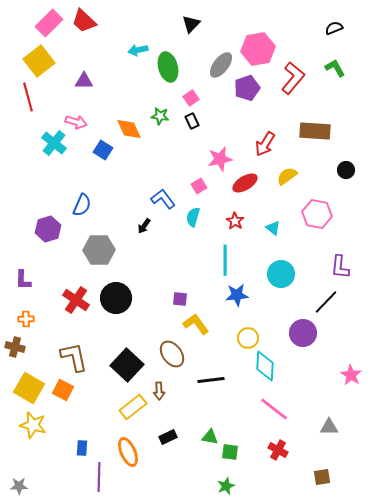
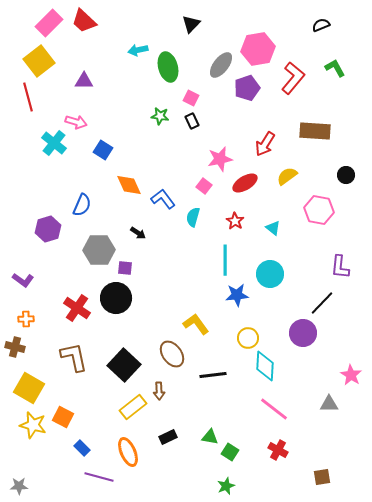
black semicircle at (334, 28): moved 13 px left, 3 px up
pink square at (191, 98): rotated 28 degrees counterclockwise
orange diamond at (129, 129): moved 56 px down
black circle at (346, 170): moved 5 px down
pink square at (199, 186): moved 5 px right; rotated 21 degrees counterclockwise
pink hexagon at (317, 214): moved 2 px right, 4 px up
black arrow at (144, 226): moved 6 px left, 7 px down; rotated 91 degrees counterclockwise
cyan circle at (281, 274): moved 11 px left
purple L-shape at (23, 280): rotated 55 degrees counterclockwise
purple square at (180, 299): moved 55 px left, 31 px up
red cross at (76, 300): moved 1 px right, 8 px down
black line at (326, 302): moved 4 px left, 1 px down
black square at (127, 365): moved 3 px left
black line at (211, 380): moved 2 px right, 5 px up
orange square at (63, 390): moved 27 px down
gray triangle at (329, 427): moved 23 px up
blue rectangle at (82, 448): rotated 49 degrees counterclockwise
green square at (230, 452): rotated 24 degrees clockwise
purple line at (99, 477): rotated 76 degrees counterclockwise
